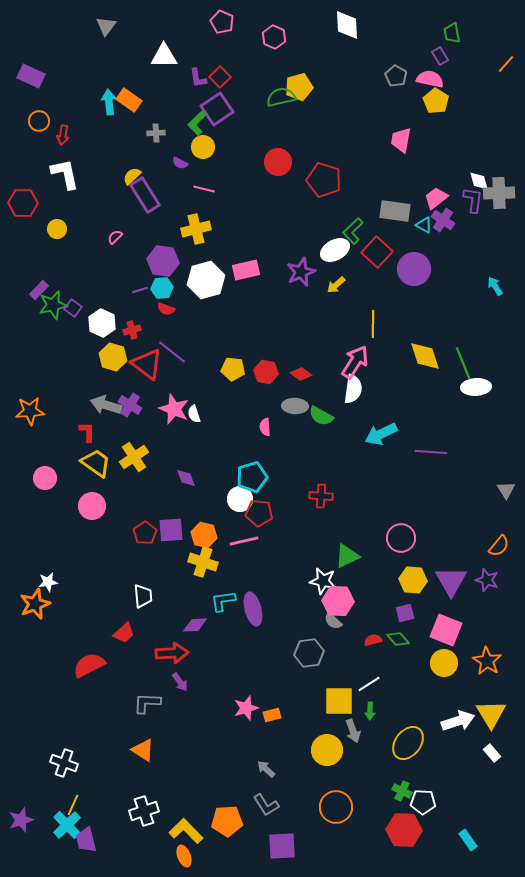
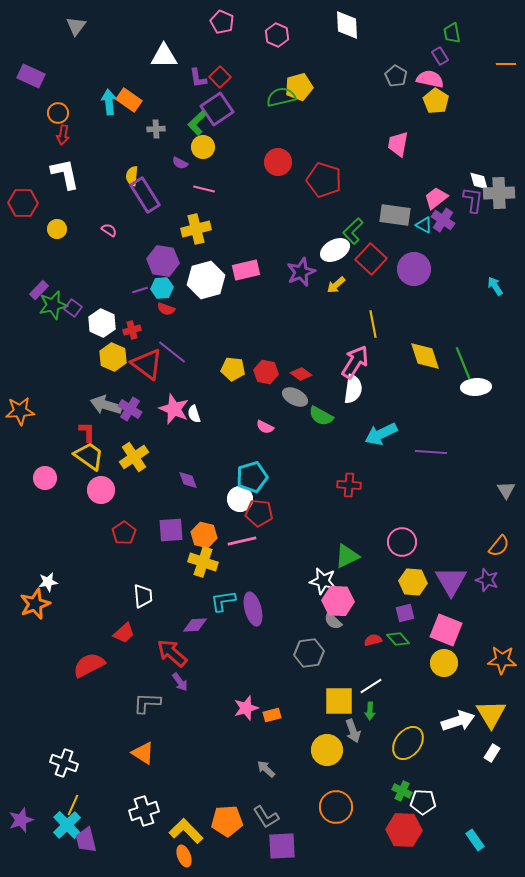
gray triangle at (106, 26): moved 30 px left
pink hexagon at (274, 37): moved 3 px right, 2 px up
orange line at (506, 64): rotated 48 degrees clockwise
orange circle at (39, 121): moved 19 px right, 8 px up
gray cross at (156, 133): moved 4 px up
pink trapezoid at (401, 140): moved 3 px left, 4 px down
yellow semicircle at (132, 176): rotated 42 degrees counterclockwise
gray rectangle at (395, 211): moved 4 px down
pink semicircle at (115, 237): moved 6 px left, 7 px up; rotated 77 degrees clockwise
red square at (377, 252): moved 6 px left, 7 px down
yellow line at (373, 324): rotated 12 degrees counterclockwise
yellow hexagon at (113, 357): rotated 8 degrees clockwise
purple cross at (130, 405): moved 4 px down
gray ellipse at (295, 406): moved 9 px up; rotated 25 degrees clockwise
orange star at (30, 411): moved 10 px left
pink semicircle at (265, 427): rotated 60 degrees counterclockwise
yellow trapezoid at (96, 463): moved 7 px left, 7 px up
purple diamond at (186, 478): moved 2 px right, 2 px down
red cross at (321, 496): moved 28 px right, 11 px up
pink circle at (92, 506): moved 9 px right, 16 px up
red pentagon at (145, 533): moved 21 px left
pink circle at (401, 538): moved 1 px right, 4 px down
pink line at (244, 541): moved 2 px left
yellow hexagon at (413, 580): moved 2 px down
red arrow at (172, 653): rotated 136 degrees counterclockwise
orange star at (487, 661): moved 15 px right, 1 px up; rotated 28 degrees counterclockwise
white line at (369, 684): moved 2 px right, 2 px down
orange triangle at (143, 750): moved 3 px down
white rectangle at (492, 753): rotated 72 degrees clockwise
gray L-shape at (266, 805): moved 12 px down
cyan rectangle at (468, 840): moved 7 px right
